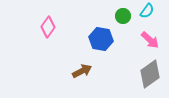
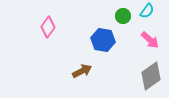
blue hexagon: moved 2 px right, 1 px down
gray diamond: moved 1 px right, 2 px down
